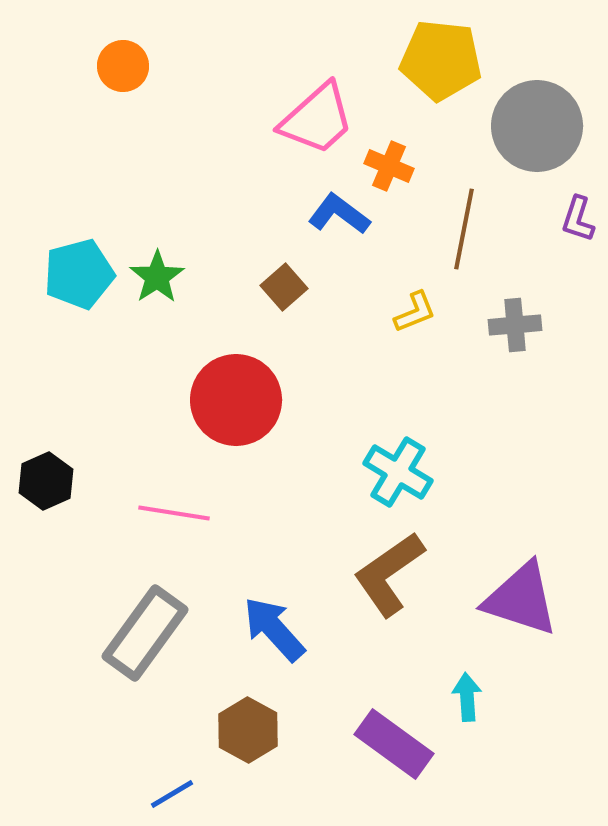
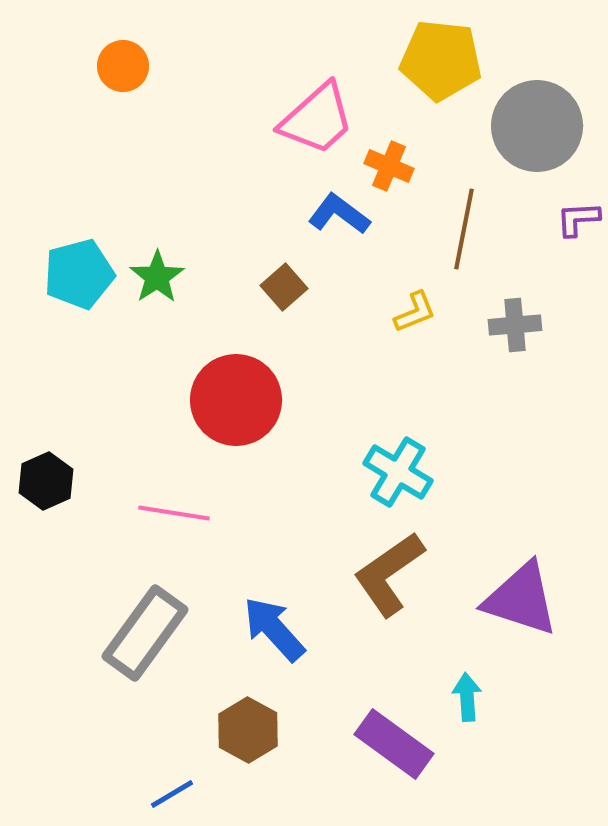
purple L-shape: rotated 69 degrees clockwise
